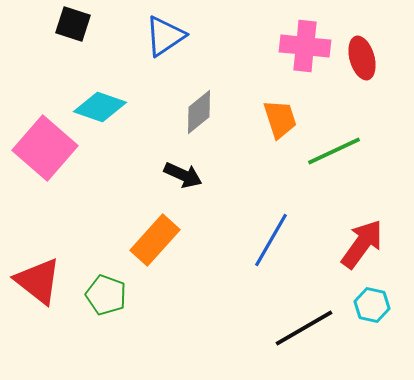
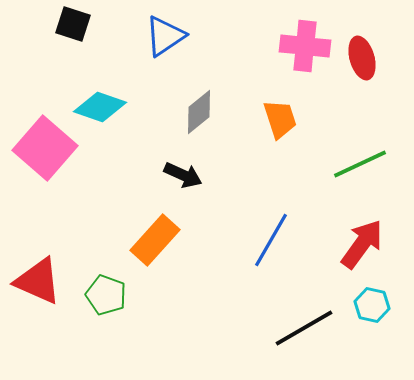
green line: moved 26 px right, 13 px down
red triangle: rotated 14 degrees counterclockwise
